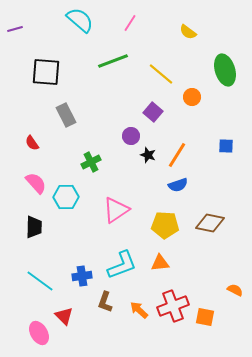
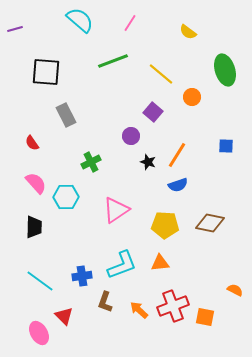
black star: moved 7 px down
